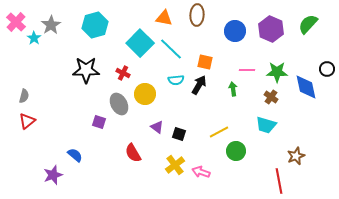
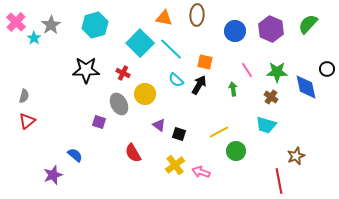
pink line: rotated 56 degrees clockwise
cyan semicircle: rotated 49 degrees clockwise
purple triangle: moved 2 px right, 2 px up
